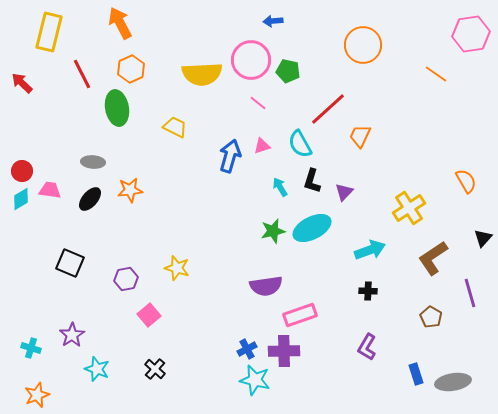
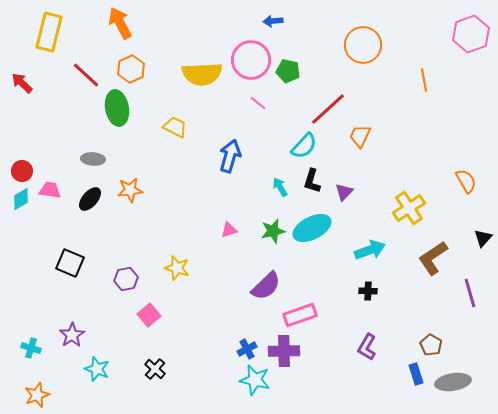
pink hexagon at (471, 34): rotated 12 degrees counterclockwise
red line at (82, 74): moved 4 px right, 1 px down; rotated 20 degrees counterclockwise
orange line at (436, 74): moved 12 px left, 6 px down; rotated 45 degrees clockwise
cyan semicircle at (300, 144): moved 4 px right, 2 px down; rotated 108 degrees counterclockwise
pink triangle at (262, 146): moved 33 px left, 84 px down
gray ellipse at (93, 162): moved 3 px up
purple semicircle at (266, 286): rotated 36 degrees counterclockwise
brown pentagon at (431, 317): moved 28 px down
